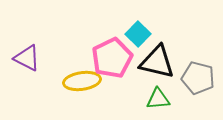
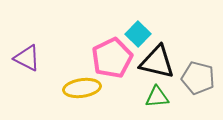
yellow ellipse: moved 7 px down
green triangle: moved 1 px left, 2 px up
